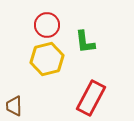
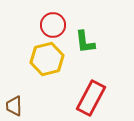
red circle: moved 6 px right
